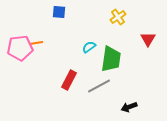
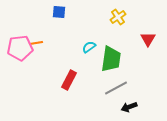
gray line: moved 17 px right, 2 px down
